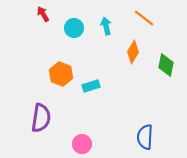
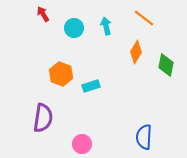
orange diamond: moved 3 px right
purple semicircle: moved 2 px right
blue semicircle: moved 1 px left
